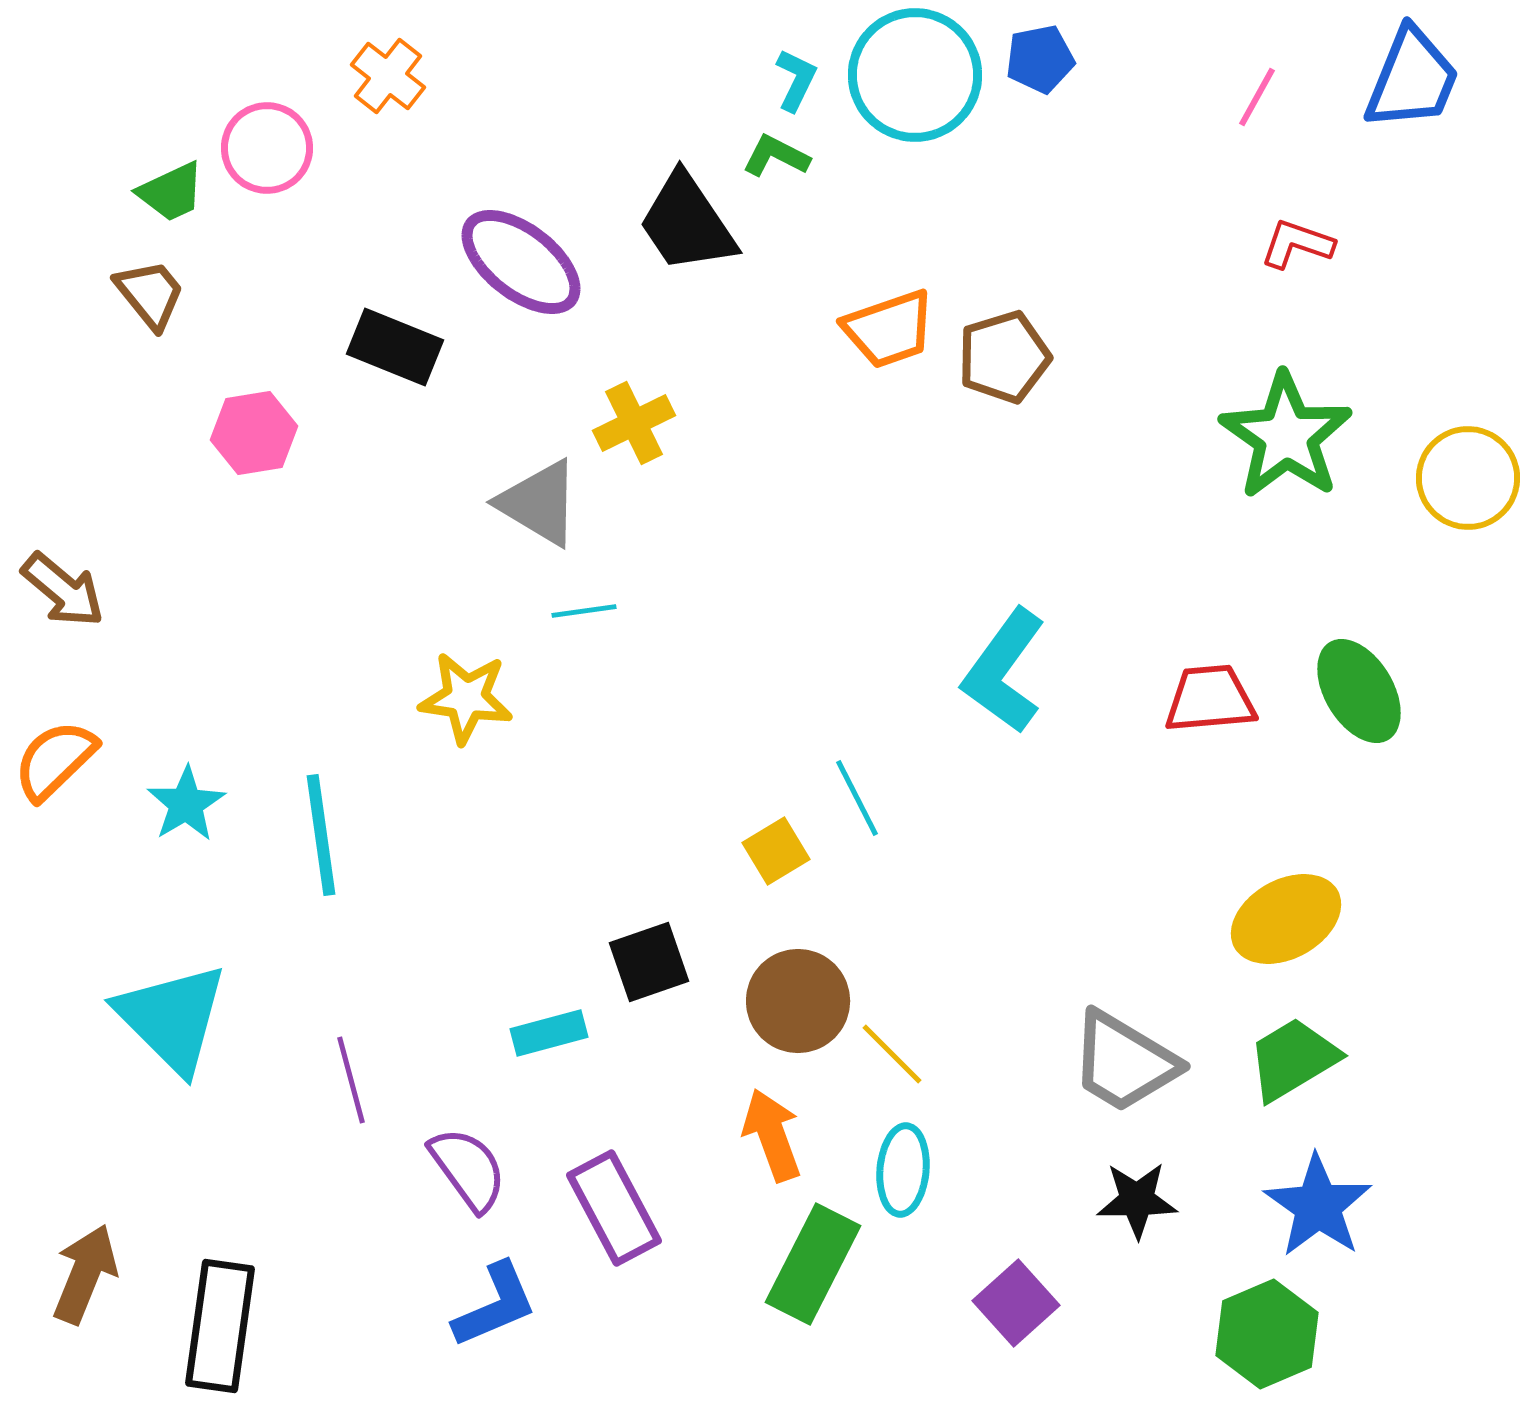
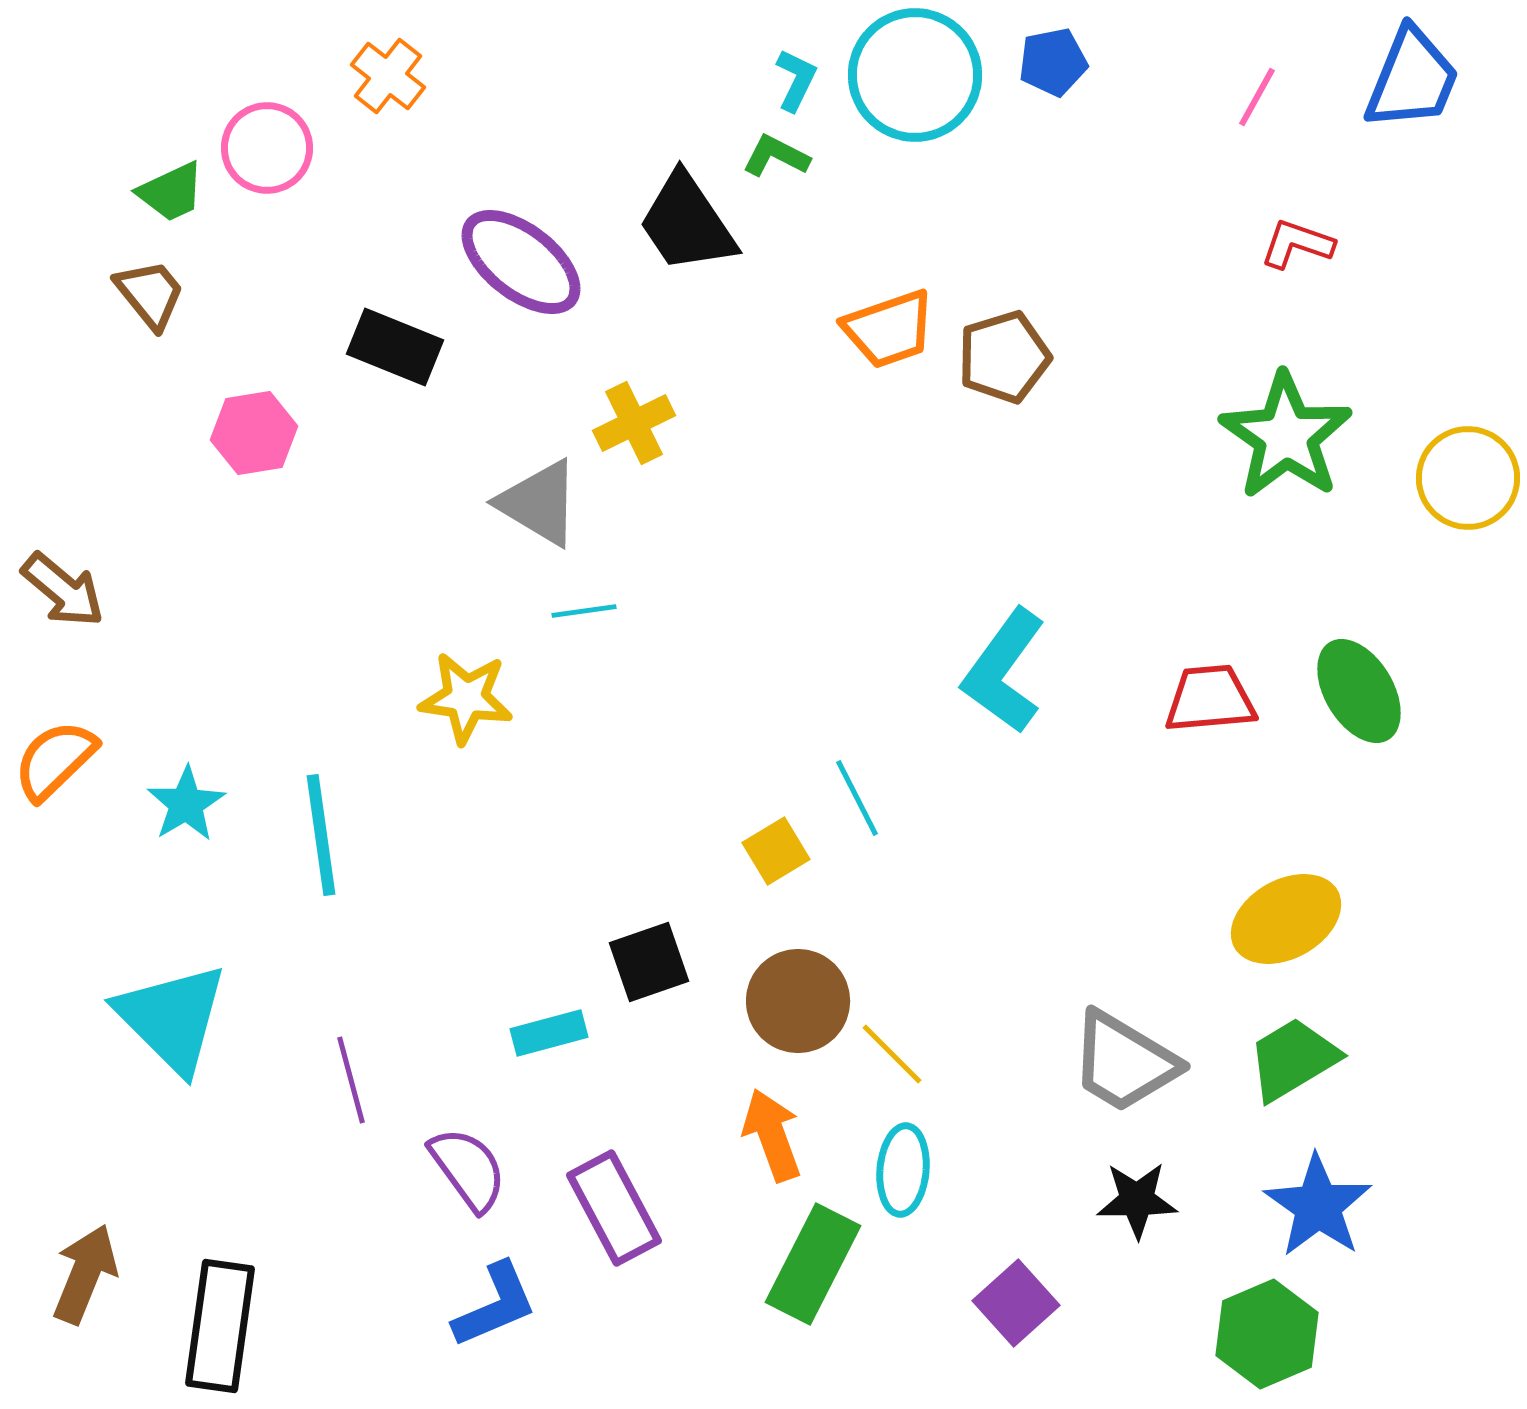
blue pentagon at (1040, 59): moved 13 px right, 3 px down
